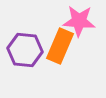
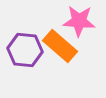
orange rectangle: rotated 72 degrees counterclockwise
